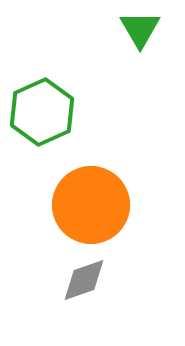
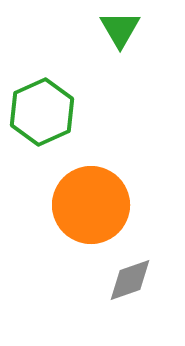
green triangle: moved 20 px left
gray diamond: moved 46 px right
